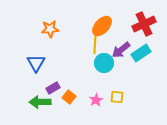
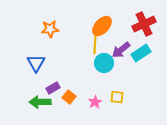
pink star: moved 1 px left, 2 px down
